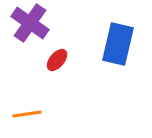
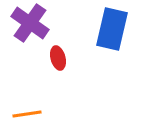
blue rectangle: moved 6 px left, 15 px up
red ellipse: moved 1 px right, 2 px up; rotated 55 degrees counterclockwise
